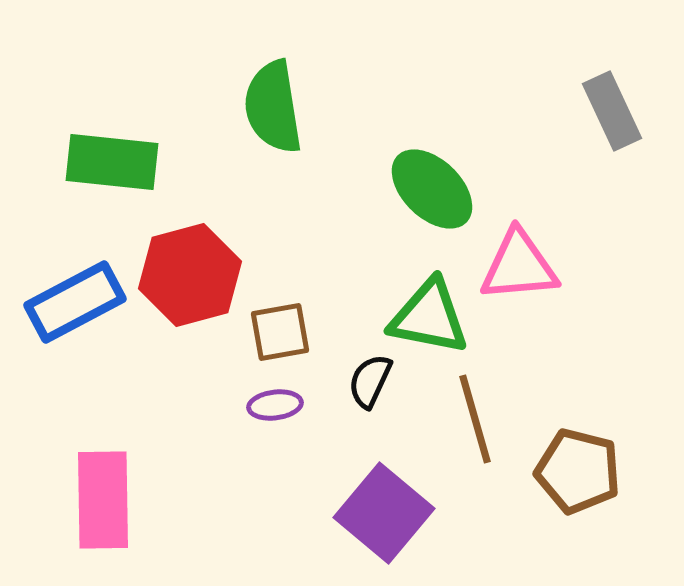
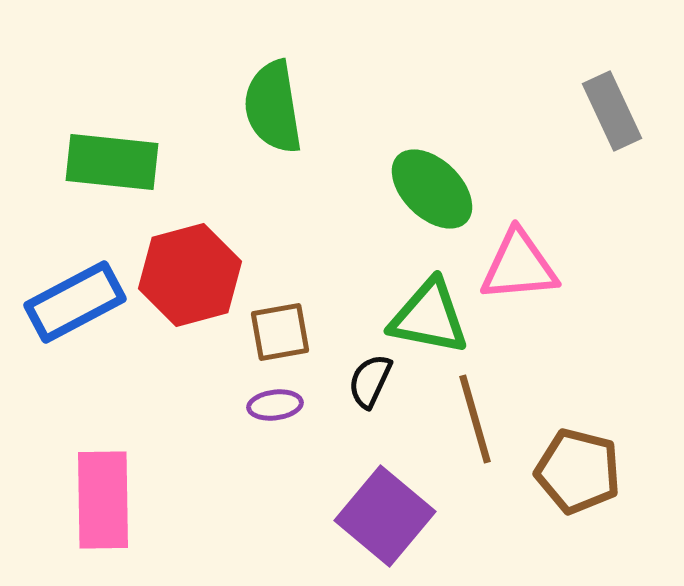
purple square: moved 1 px right, 3 px down
